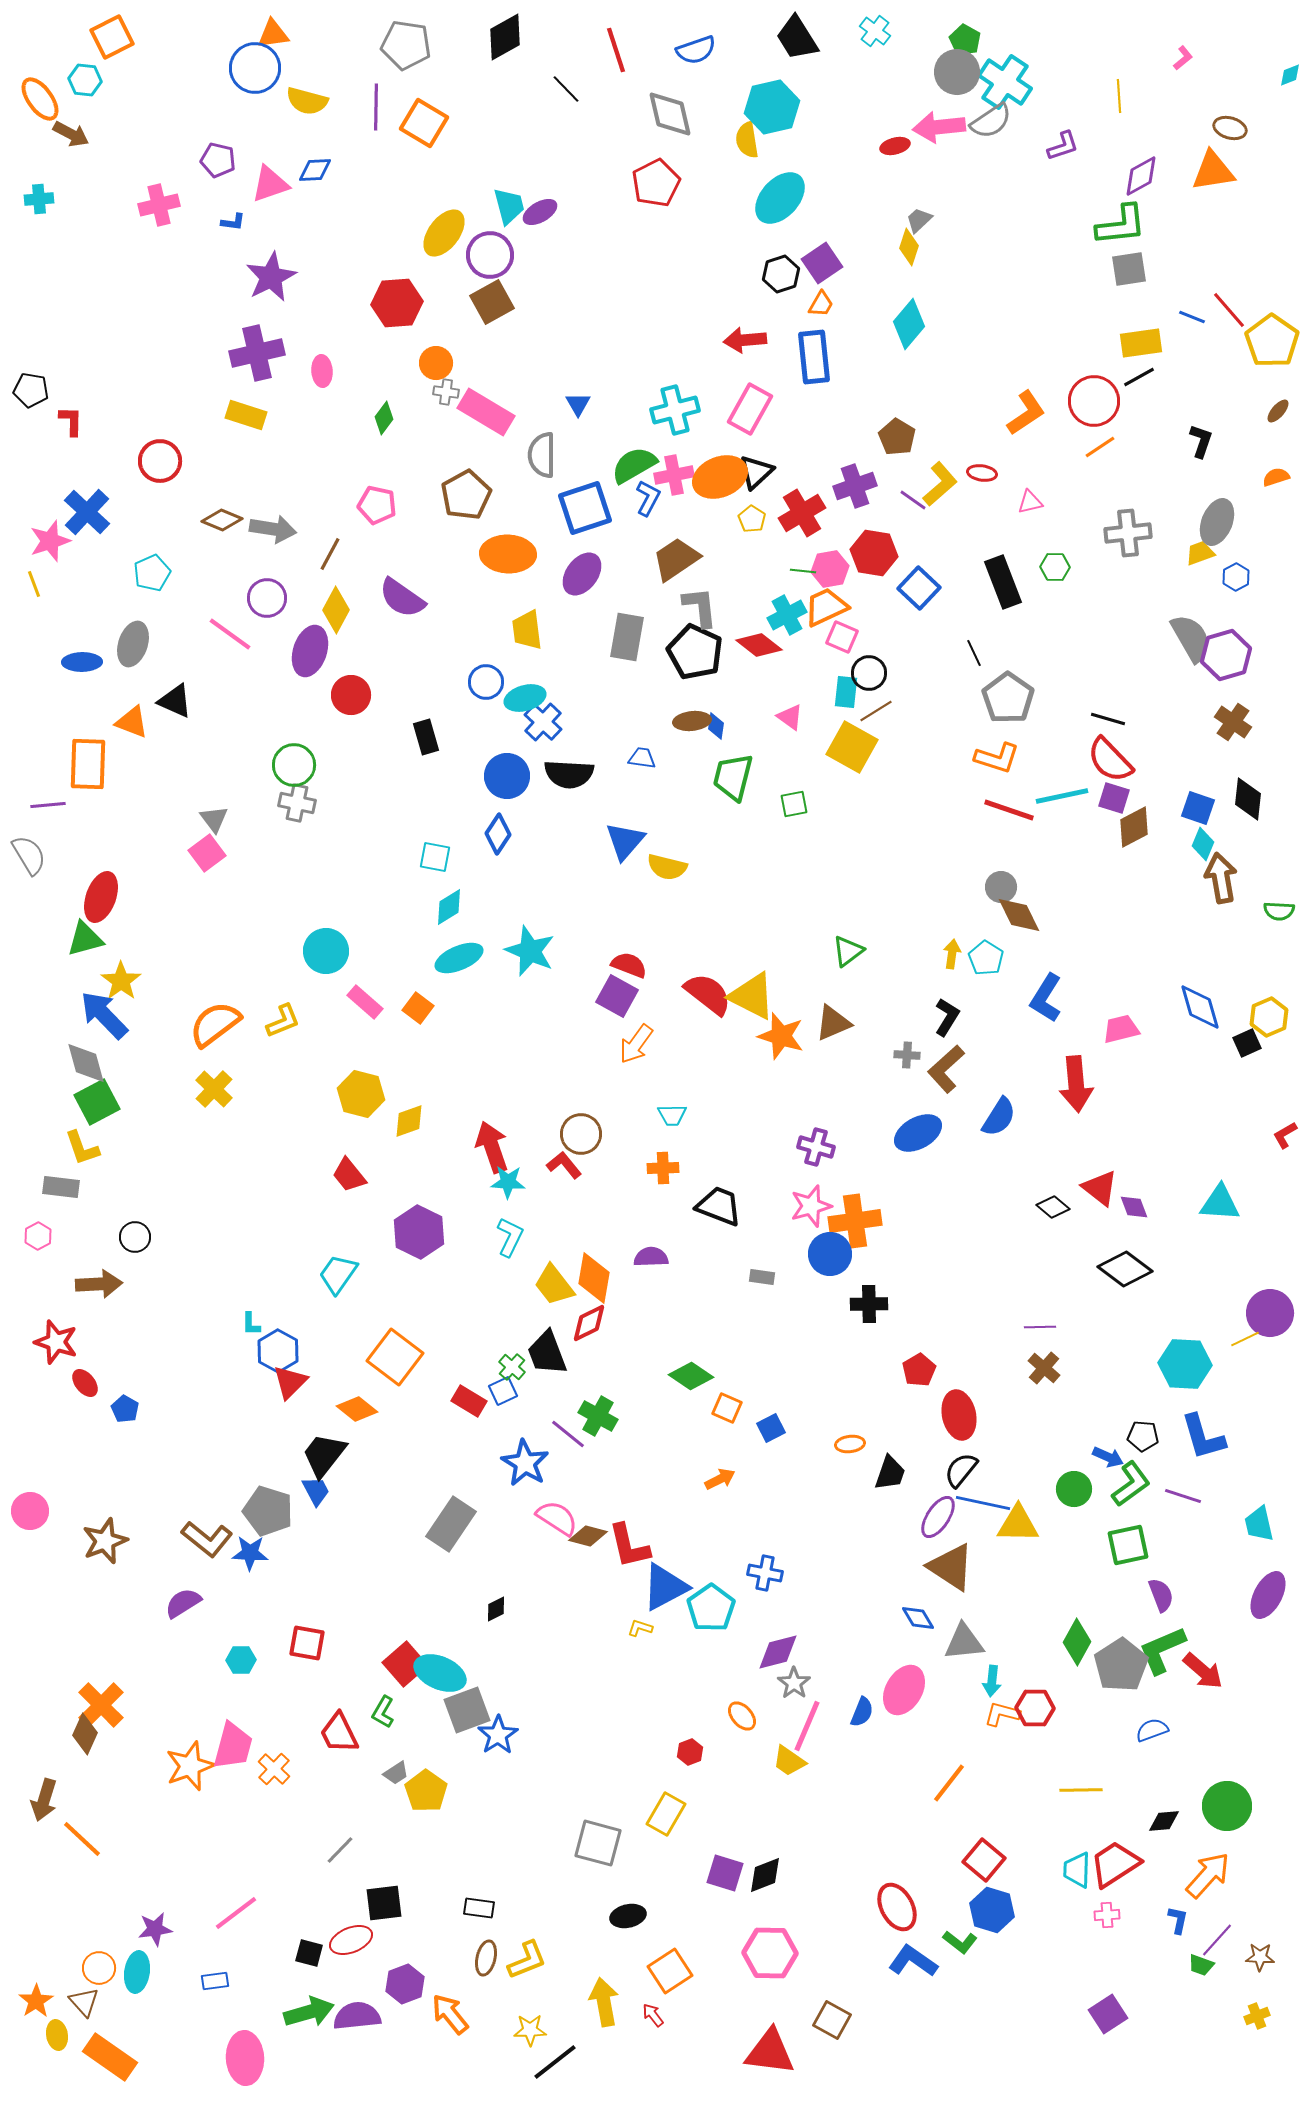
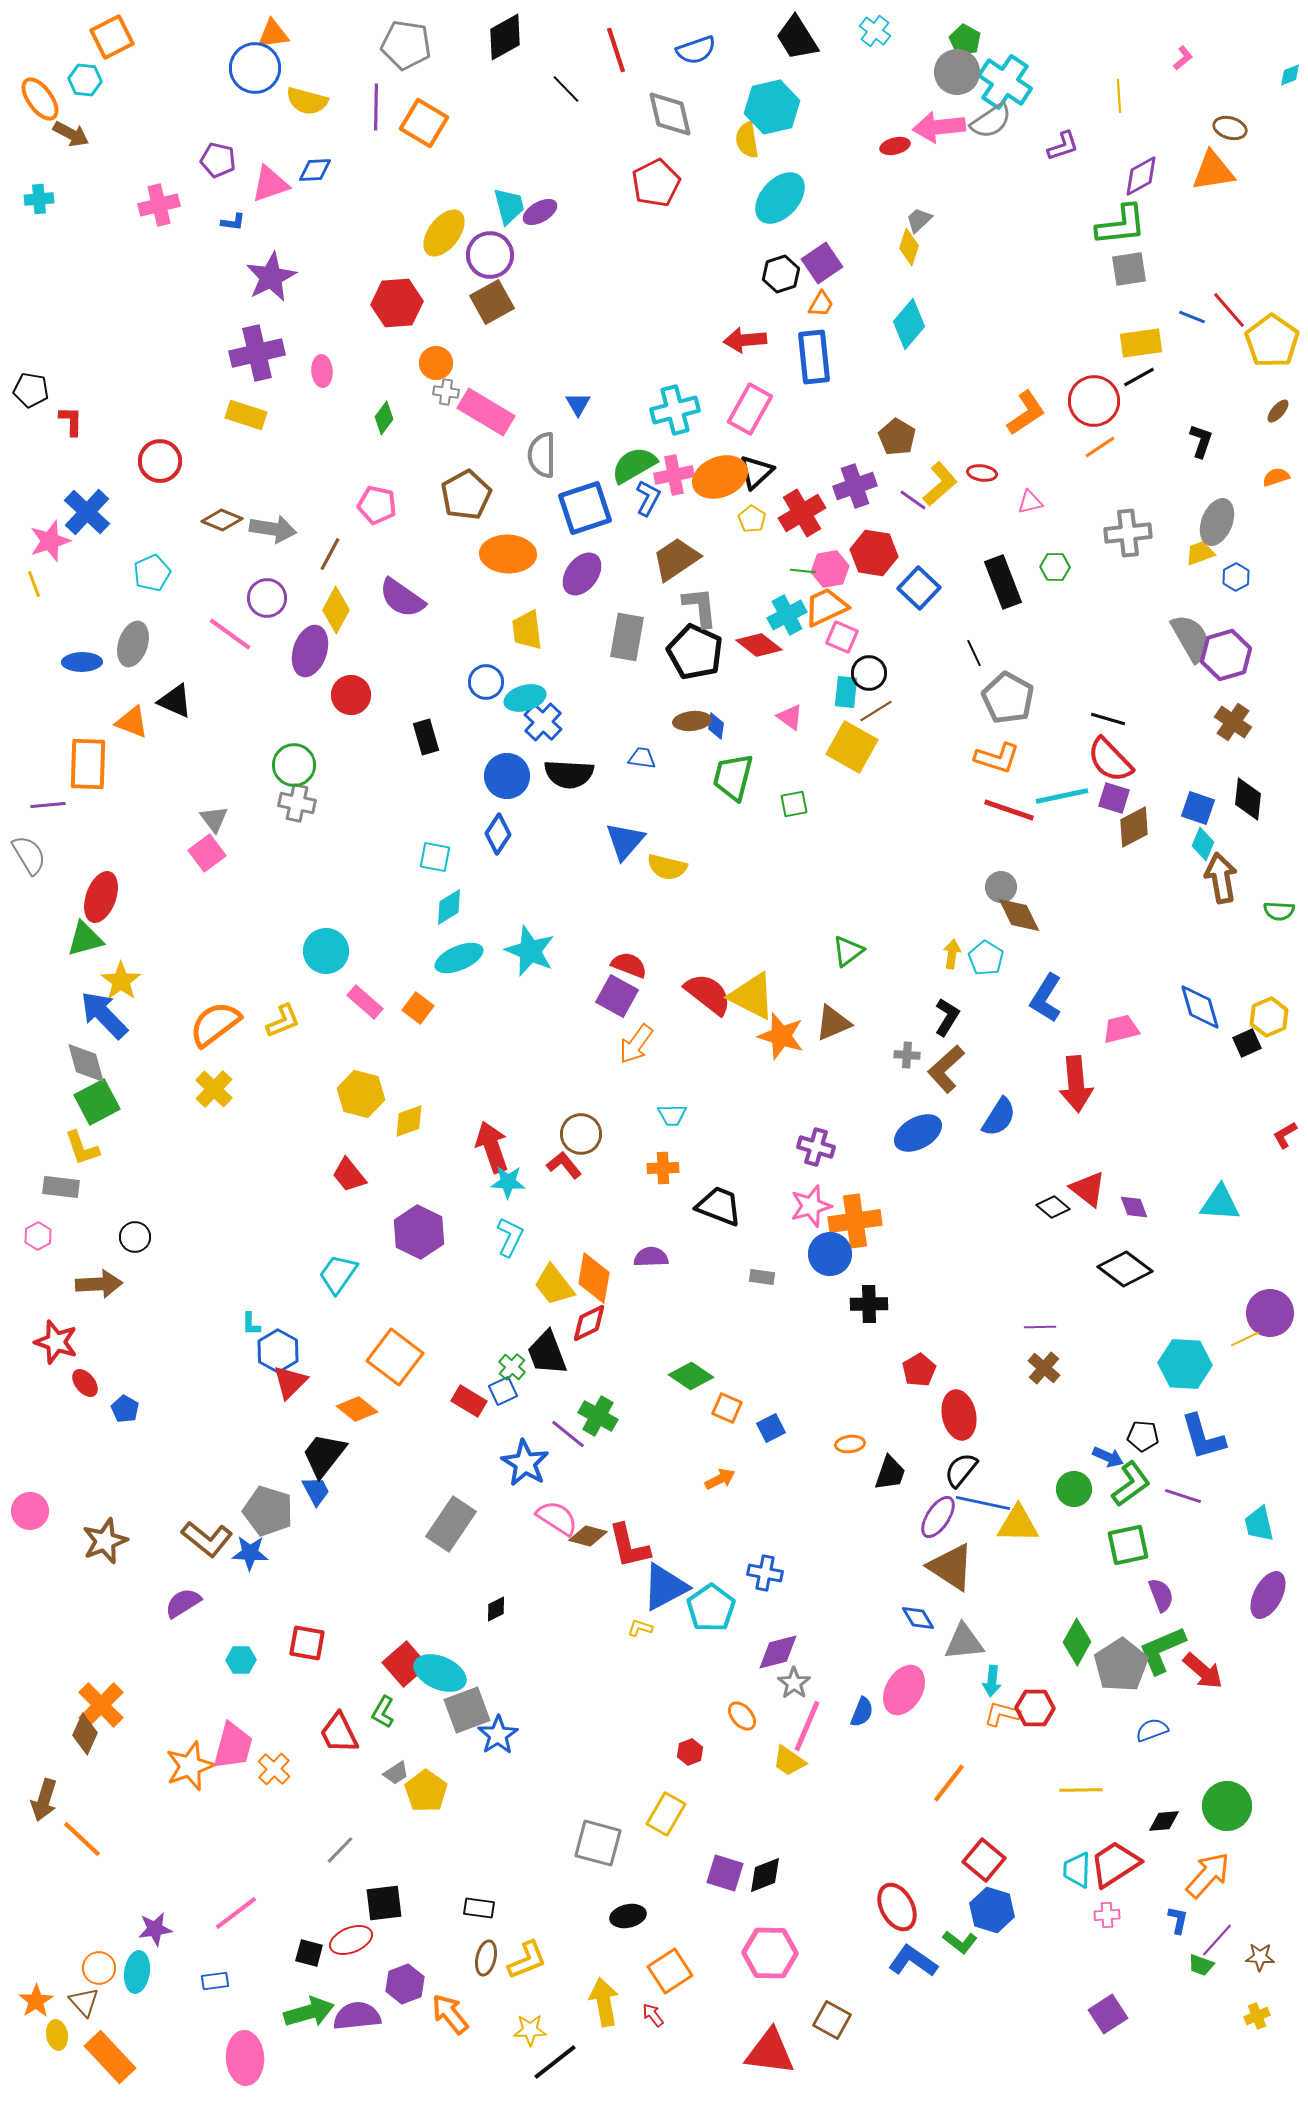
gray pentagon at (1008, 698): rotated 6 degrees counterclockwise
red triangle at (1100, 1188): moved 12 px left, 1 px down
orange rectangle at (110, 2057): rotated 12 degrees clockwise
